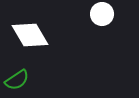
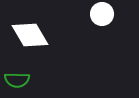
green semicircle: rotated 35 degrees clockwise
